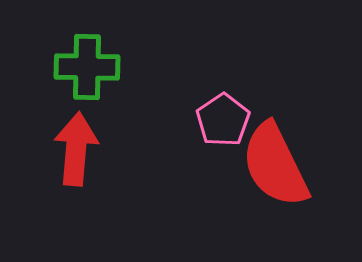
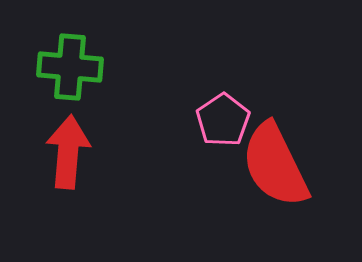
green cross: moved 17 px left; rotated 4 degrees clockwise
red arrow: moved 8 px left, 3 px down
